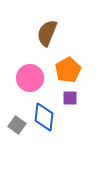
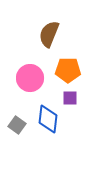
brown semicircle: moved 2 px right, 1 px down
orange pentagon: rotated 30 degrees clockwise
blue diamond: moved 4 px right, 2 px down
